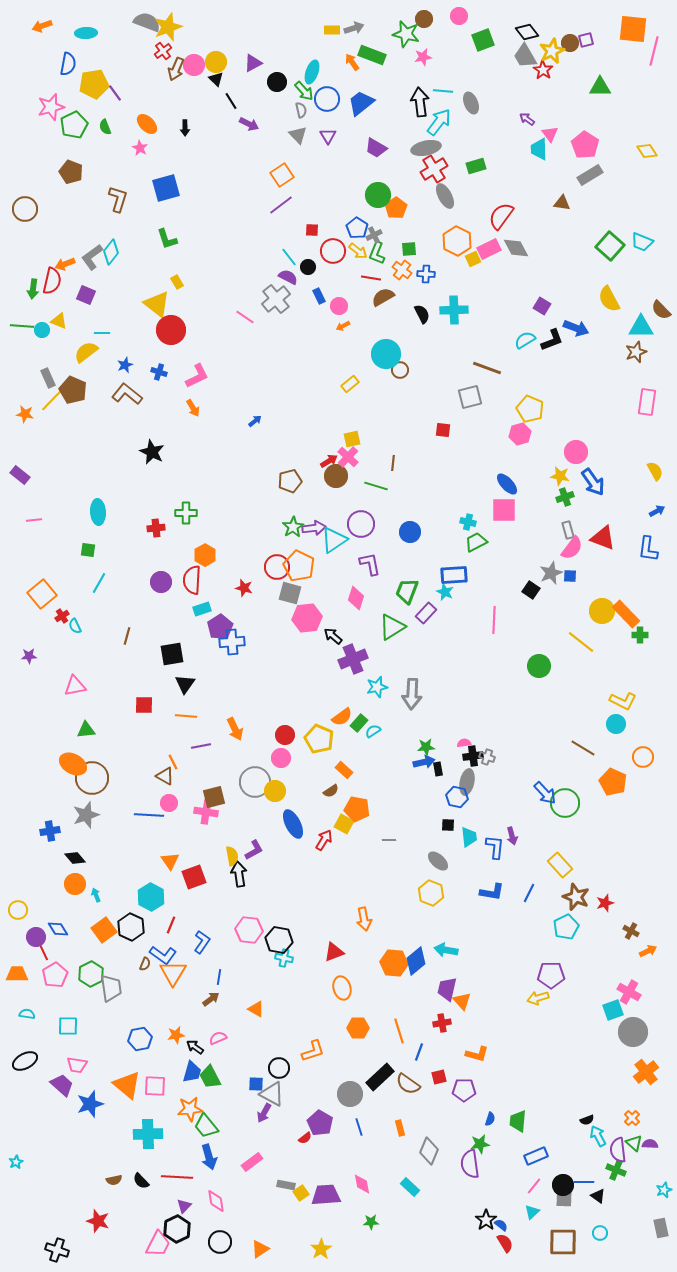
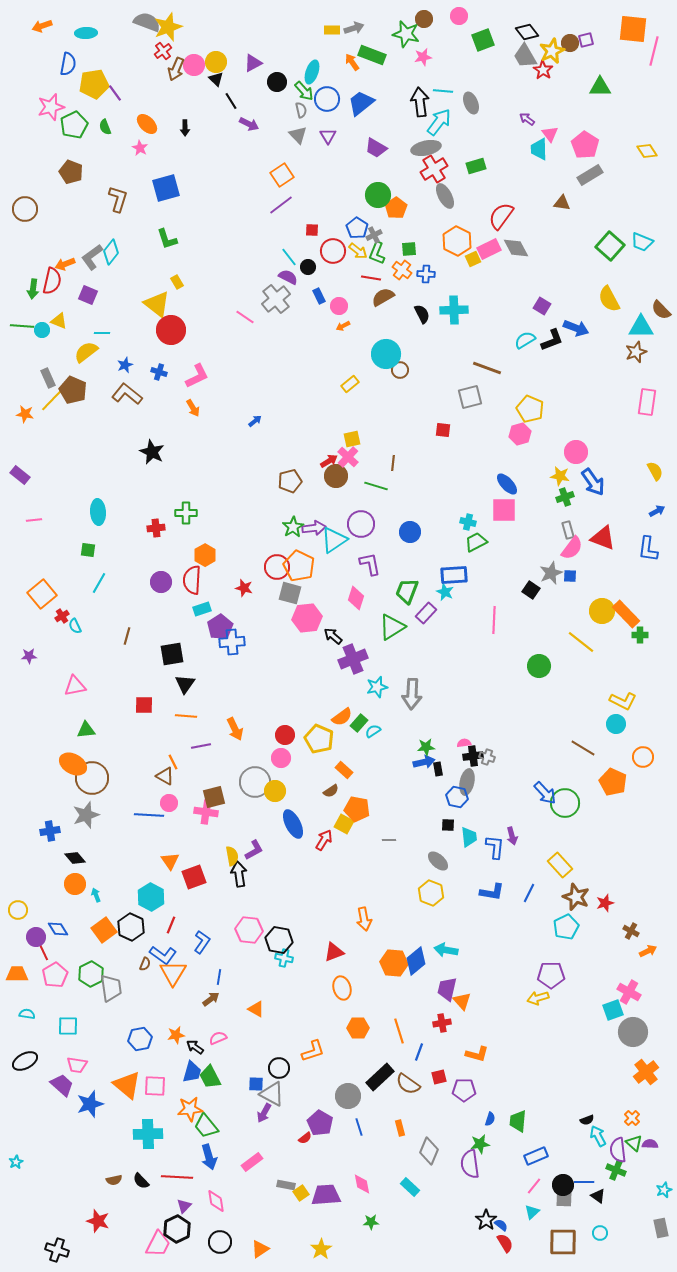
purple square at (86, 295): moved 2 px right
gray circle at (350, 1094): moved 2 px left, 2 px down
